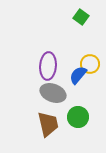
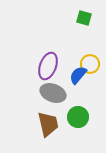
green square: moved 3 px right, 1 px down; rotated 21 degrees counterclockwise
purple ellipse: rotated 16 degrees clockwise
